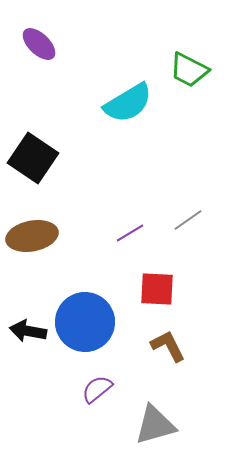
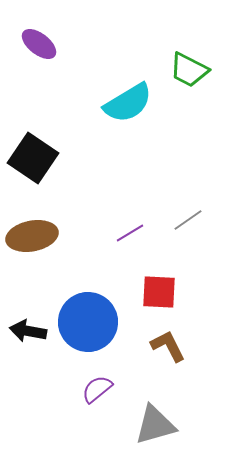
purple ellipse: rotated 6 degrees counterclockwise
red square: moved 2 px right, 3 px down
blue circle: moved 3 px right
